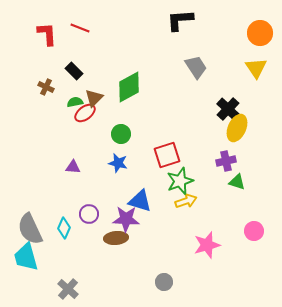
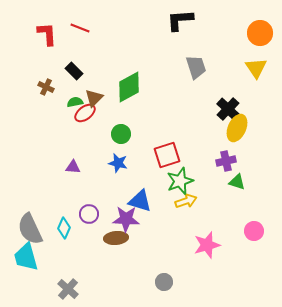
gray trapezoid: rotated 15 degrees clockwise
